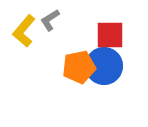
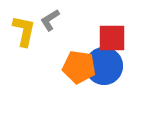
yellow L-shape: rotated 152 degrees clockwise
red square: moved 2 px right, 3 px down
orange pentagon: rotated 20 degrees clockwise
